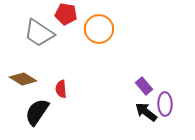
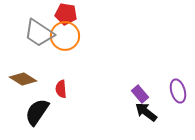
orange circle: moved 34 px left, 7 px down
purple rectangle: moved 4 px left, 8 px down
purple ellipse: moved 13 px right, 13 px up; rotated 15 degrees counterclockwise
